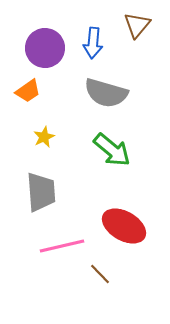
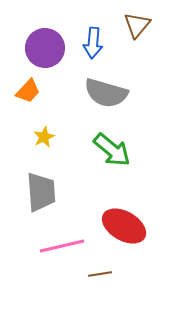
orange trapezoid: rotated 12 degrees counterclockwise
brown line: rotated 55 degrees counterclockwise
